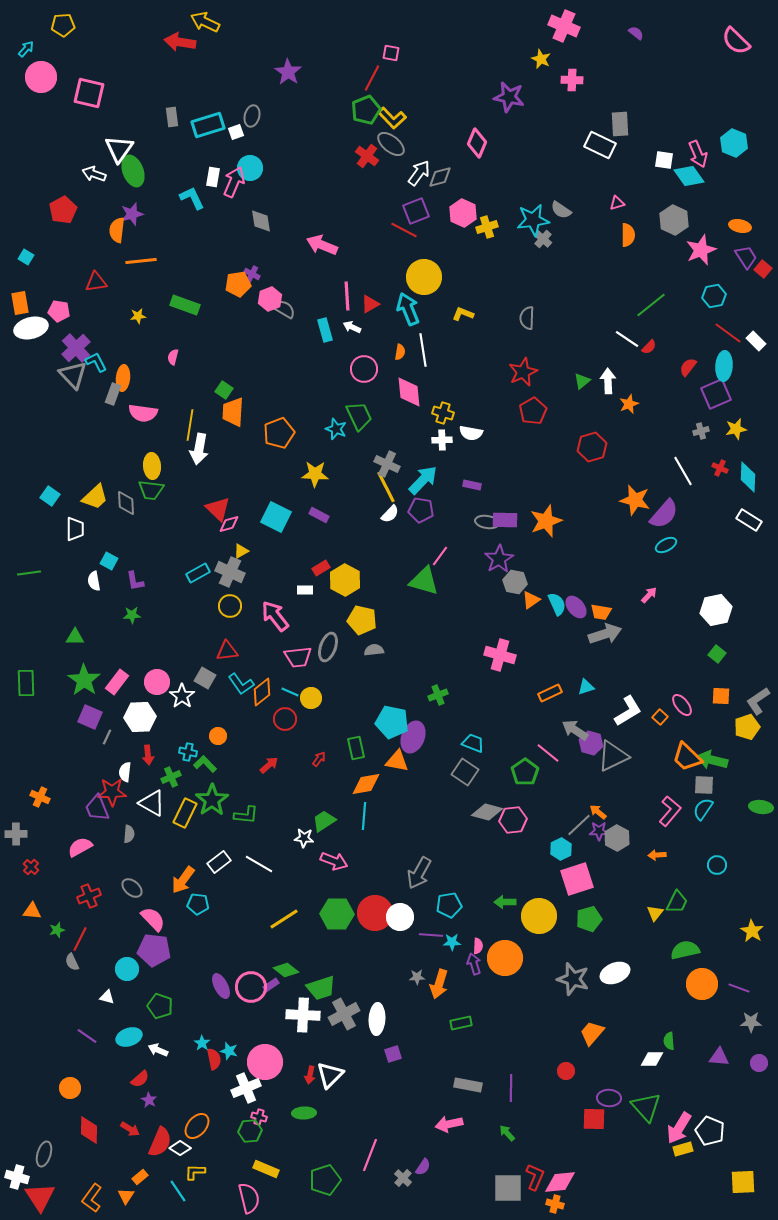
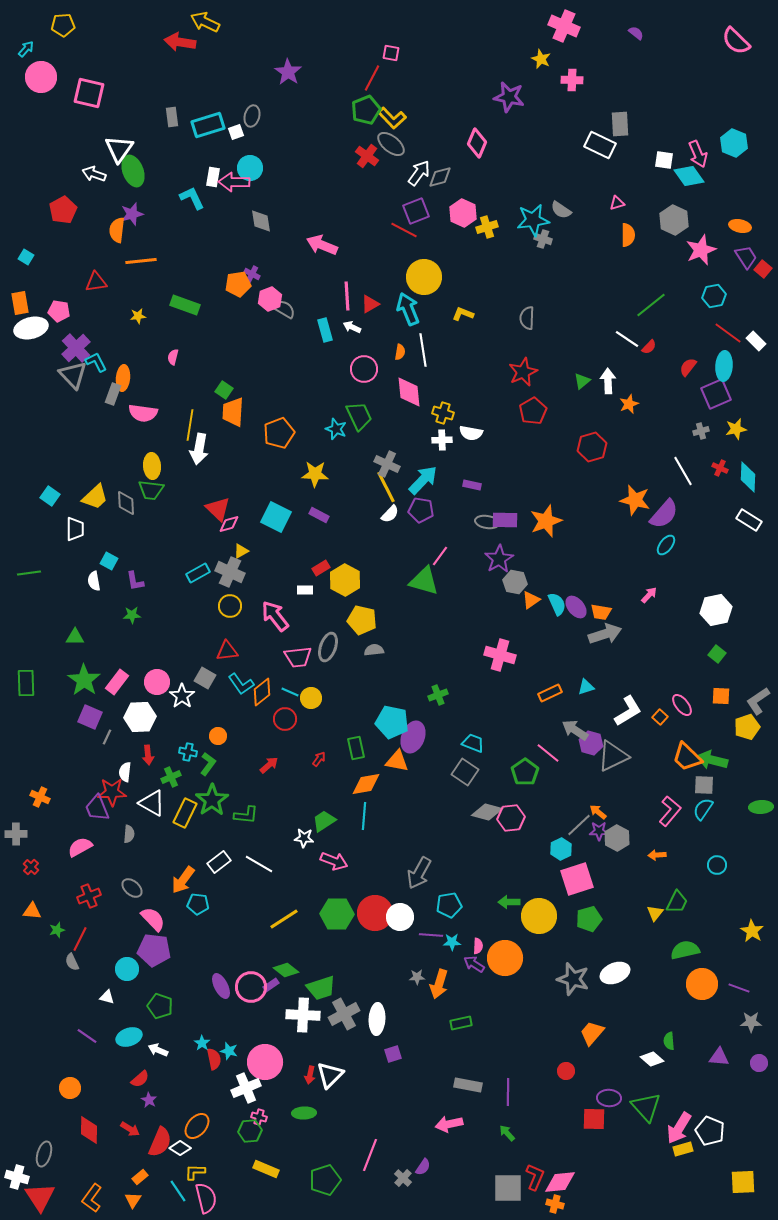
pink arrow at (234, 182): rotated 112 degrees counterclockwise
gray cross at (543, 239): rotated 24 degrees counterclockwise
cyan ellipse at (666, 545): rotated 25 degrees counterclockwise
green L-shape at (205, 764): moved 3 px right; rotated 80 degrees clockwise
green ellipse at (761, 807): rotated 10 degrees counterclockwise
pink hexagon at (513, 820): moved 2 px left, 2 px up
green arrow at (505, 902): moved 4 px right
purple arrow at (474, 964): rotated 40 degrees counterclockwise
white diamond at (652, 1059): rotated 40 degrees clockwise
purple line at (511, 1088): moved 3 px left, 4 px down
orange triangle at (126, 1196): moved 7 px right, 4 px down
pink semicircle at (249, 1198): moved 43 px left
